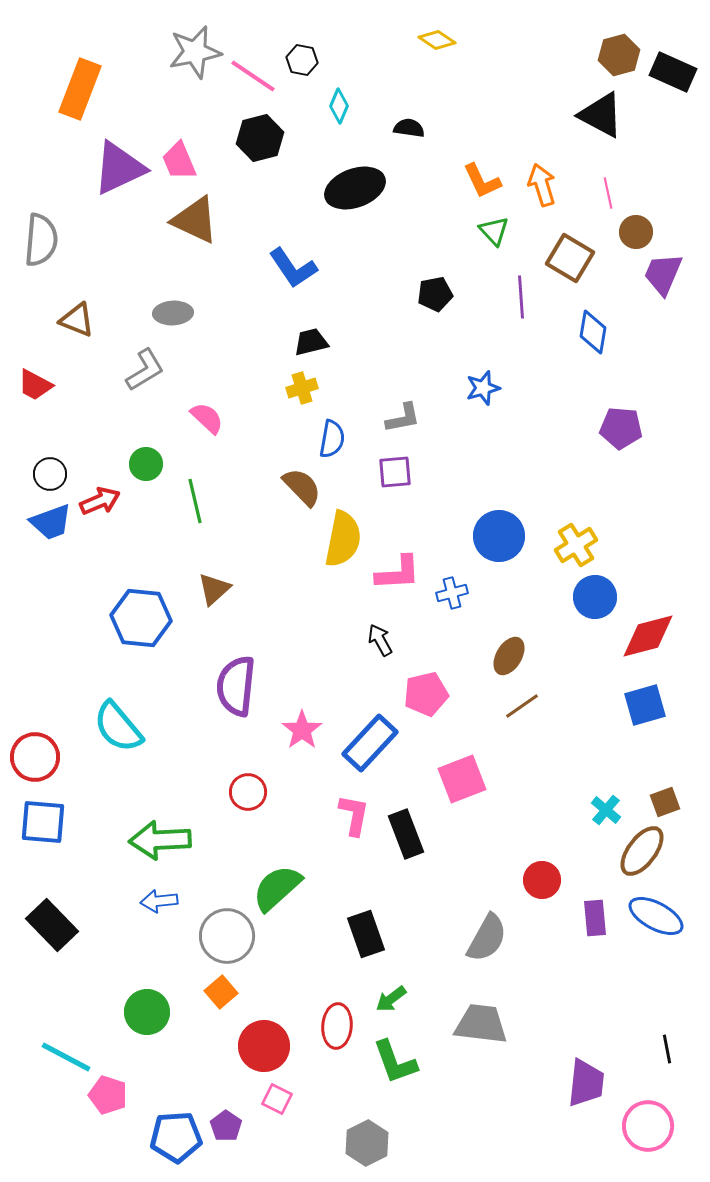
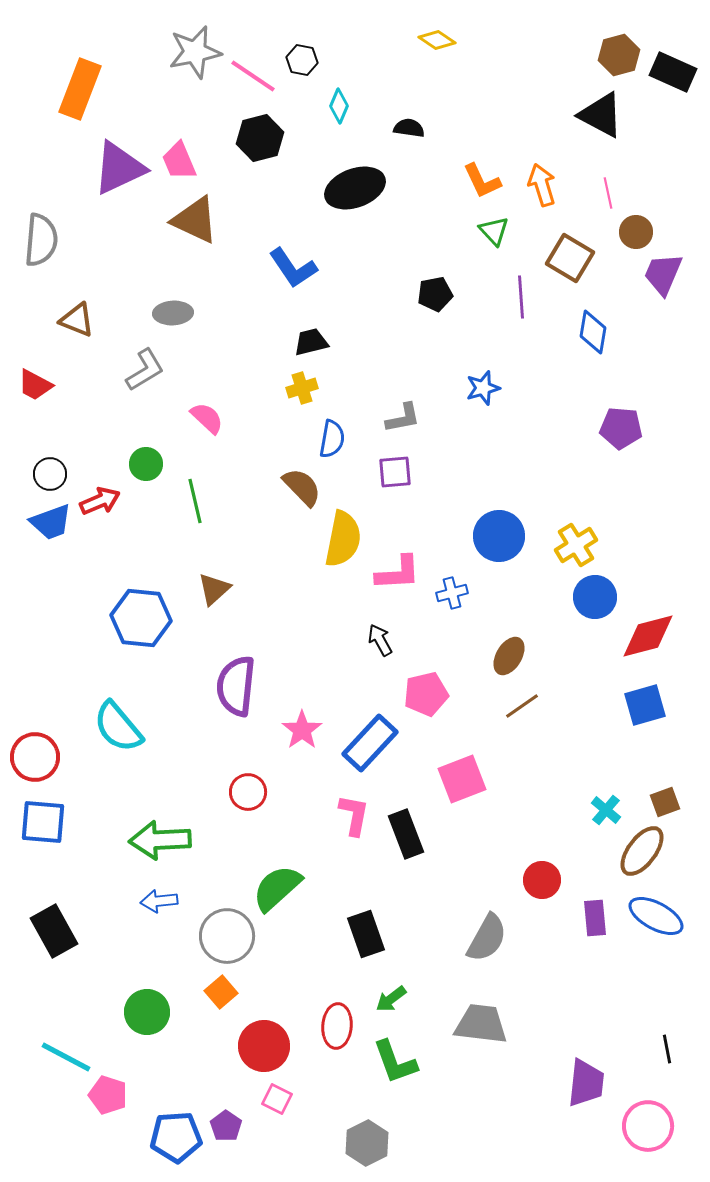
black rectangle at (52, 925): moved 2 px right, 6 px down; rotated 15 degrees clockwise
